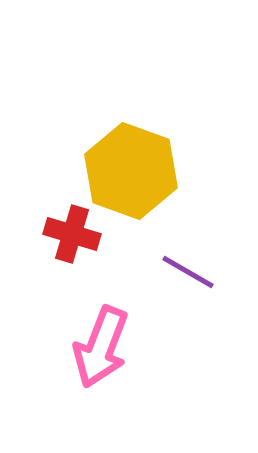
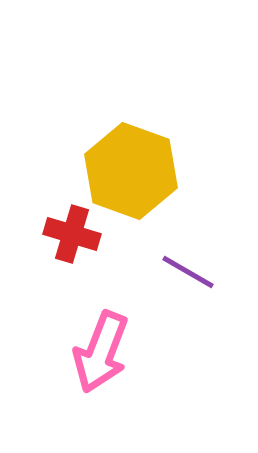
pink arrow: moved 5 px down
